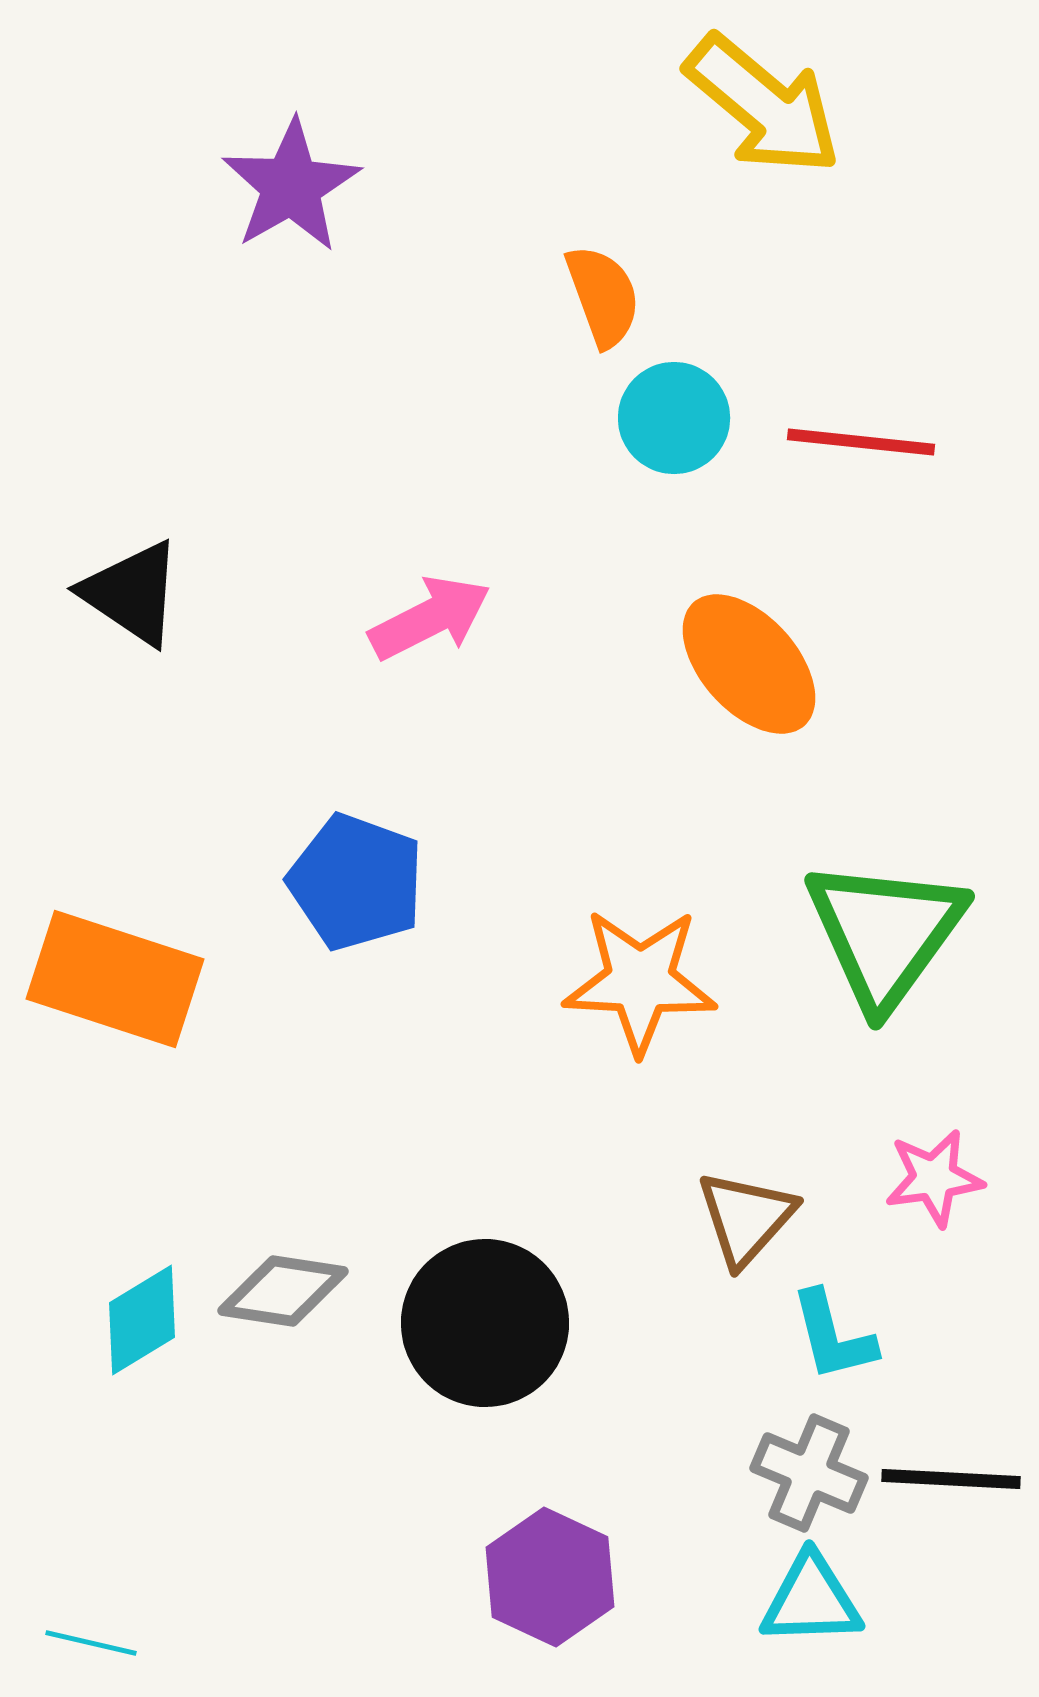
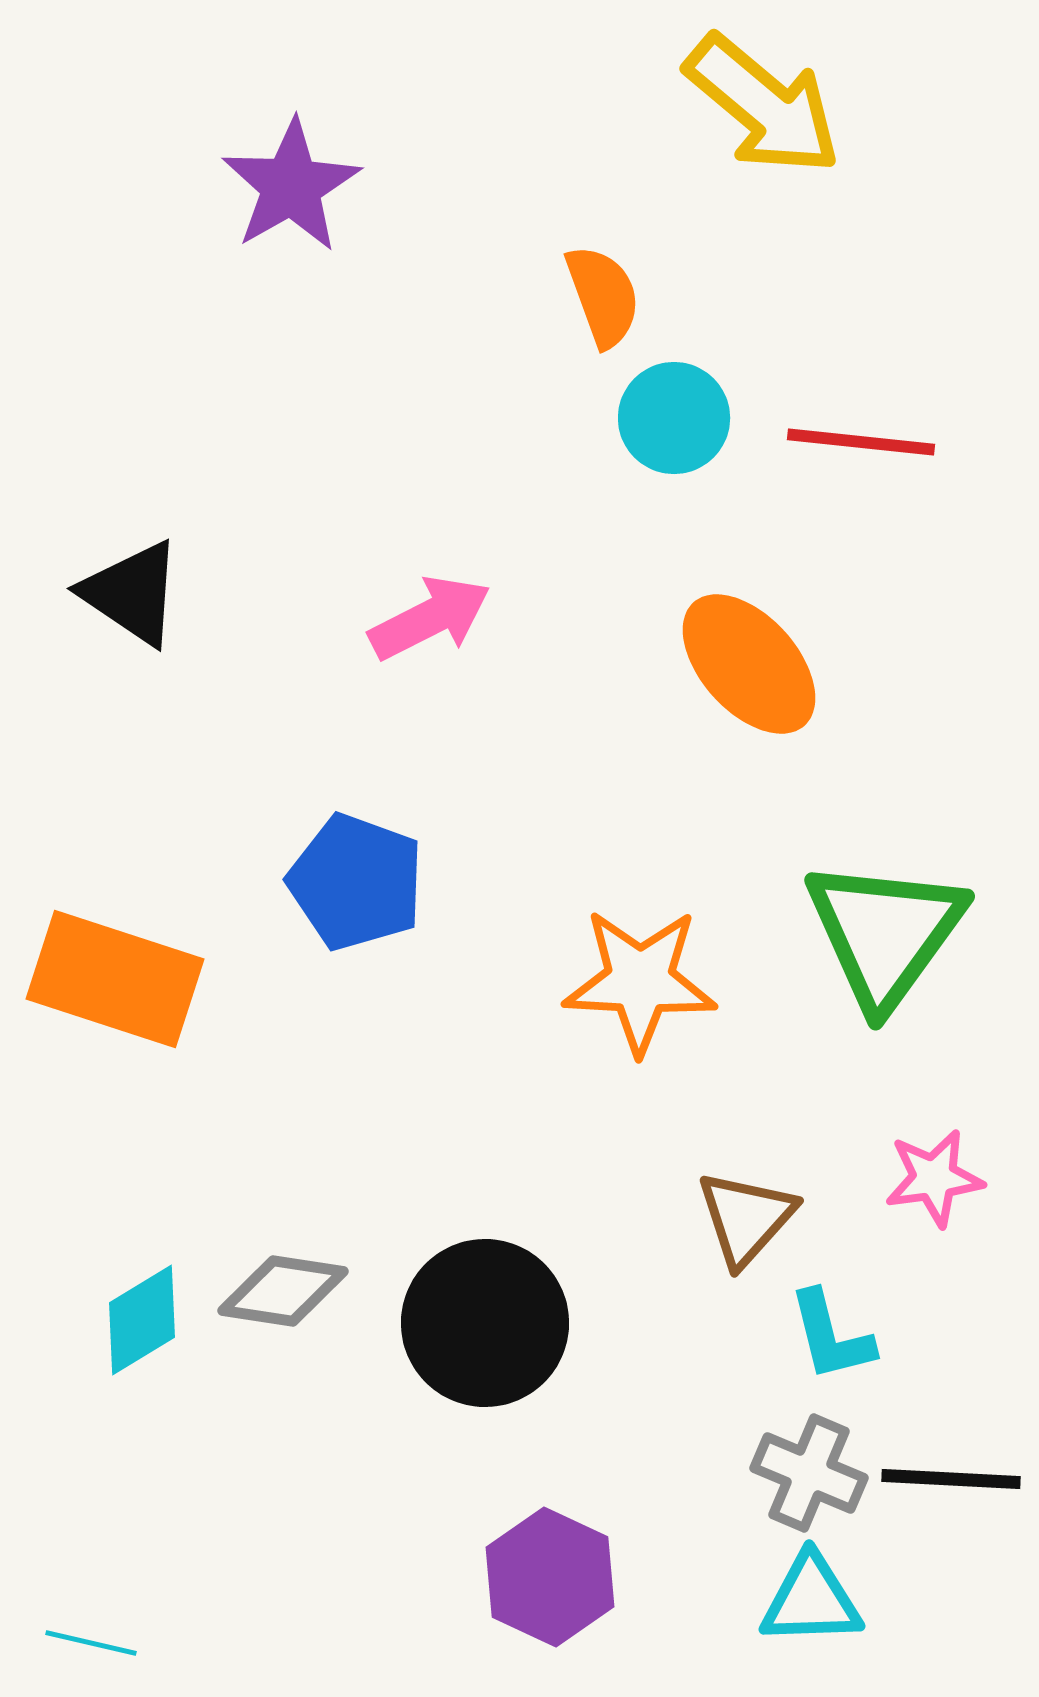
cyan L-shape: moved 2 px left
